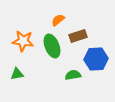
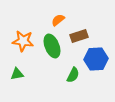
brown rectangle: moved 1 px right
green semicircle: rotated 126 degrees clockwise
